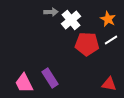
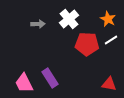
gray arrow: moved 13 px left, 12 px down
white cross: moved 2 px left, 1 px up
